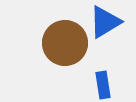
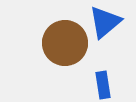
blue triangle: rotated 9 degrees counterclockwise
